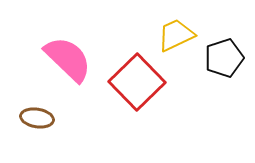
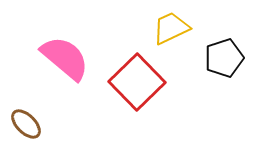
yellow trapezoid: moved 5 px left, 7 px up
pink semicircle: moved 3 px left, 1 px up; rotated 4 degrees counterclockwise
brown ellipse: moved 11 px left, 6 px down; rotated 36 degrees clockwise
